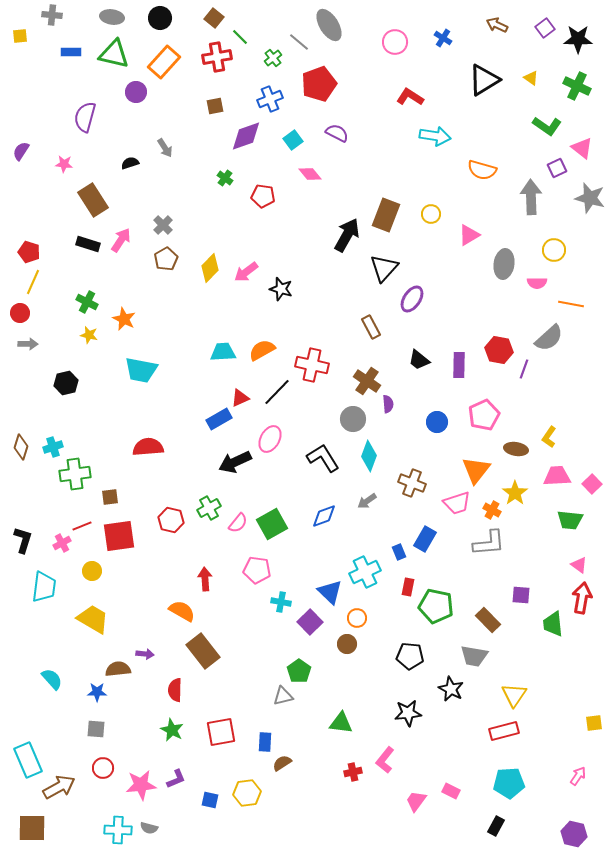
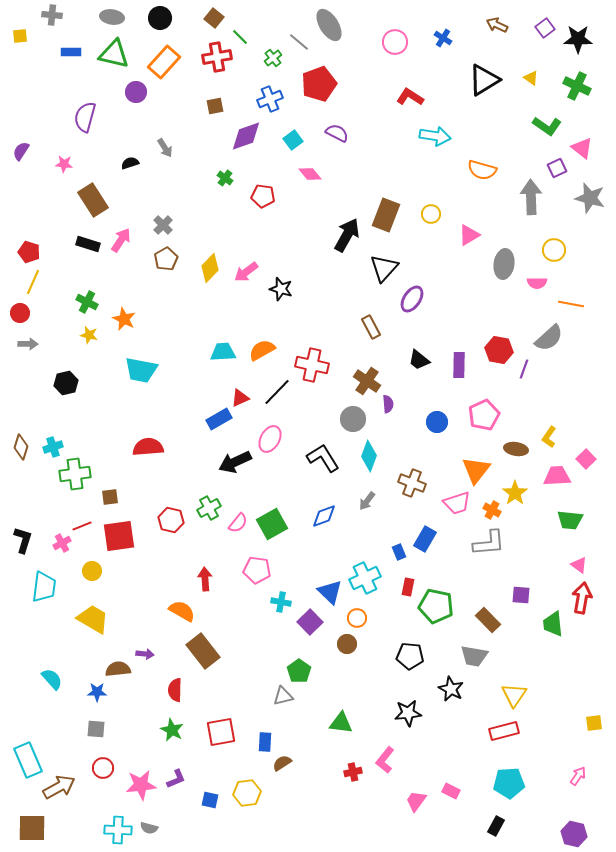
pink square at (592, 484): moved 6 px left, 25 px up
gray arrow at (367, 501): rotated 18 degrees counterclockwise
cyan cross at (365, 572): moved 6 px down
